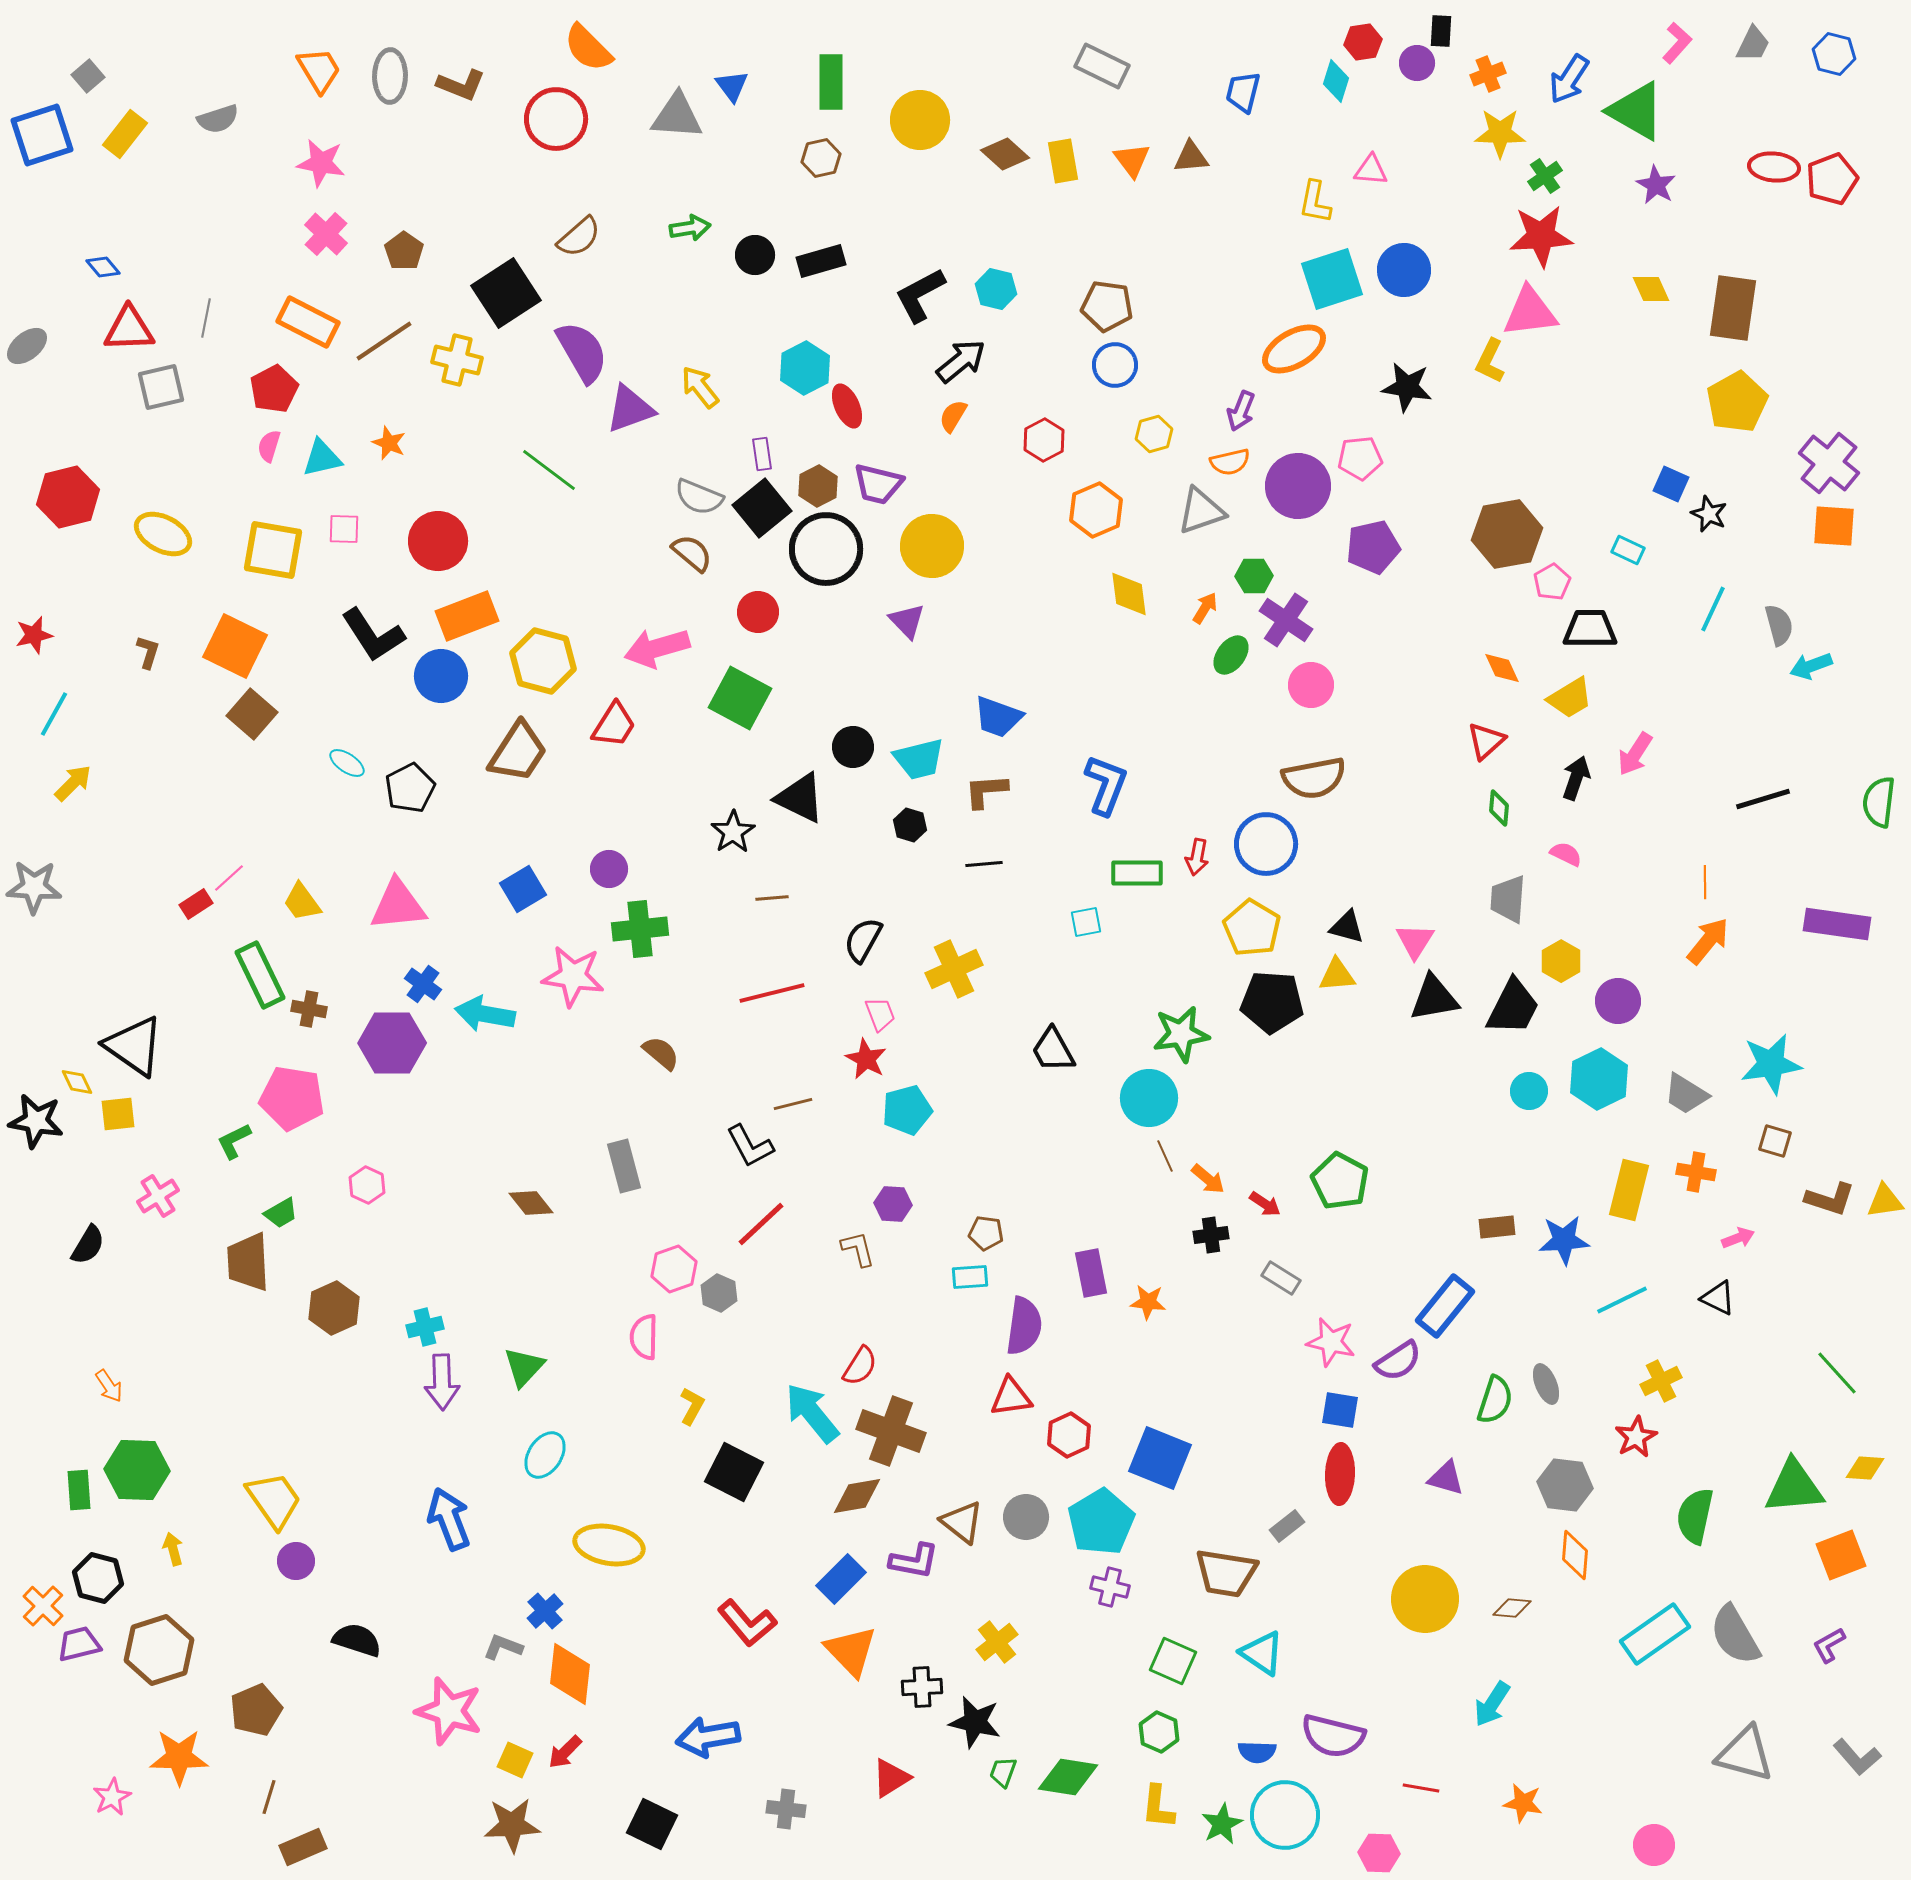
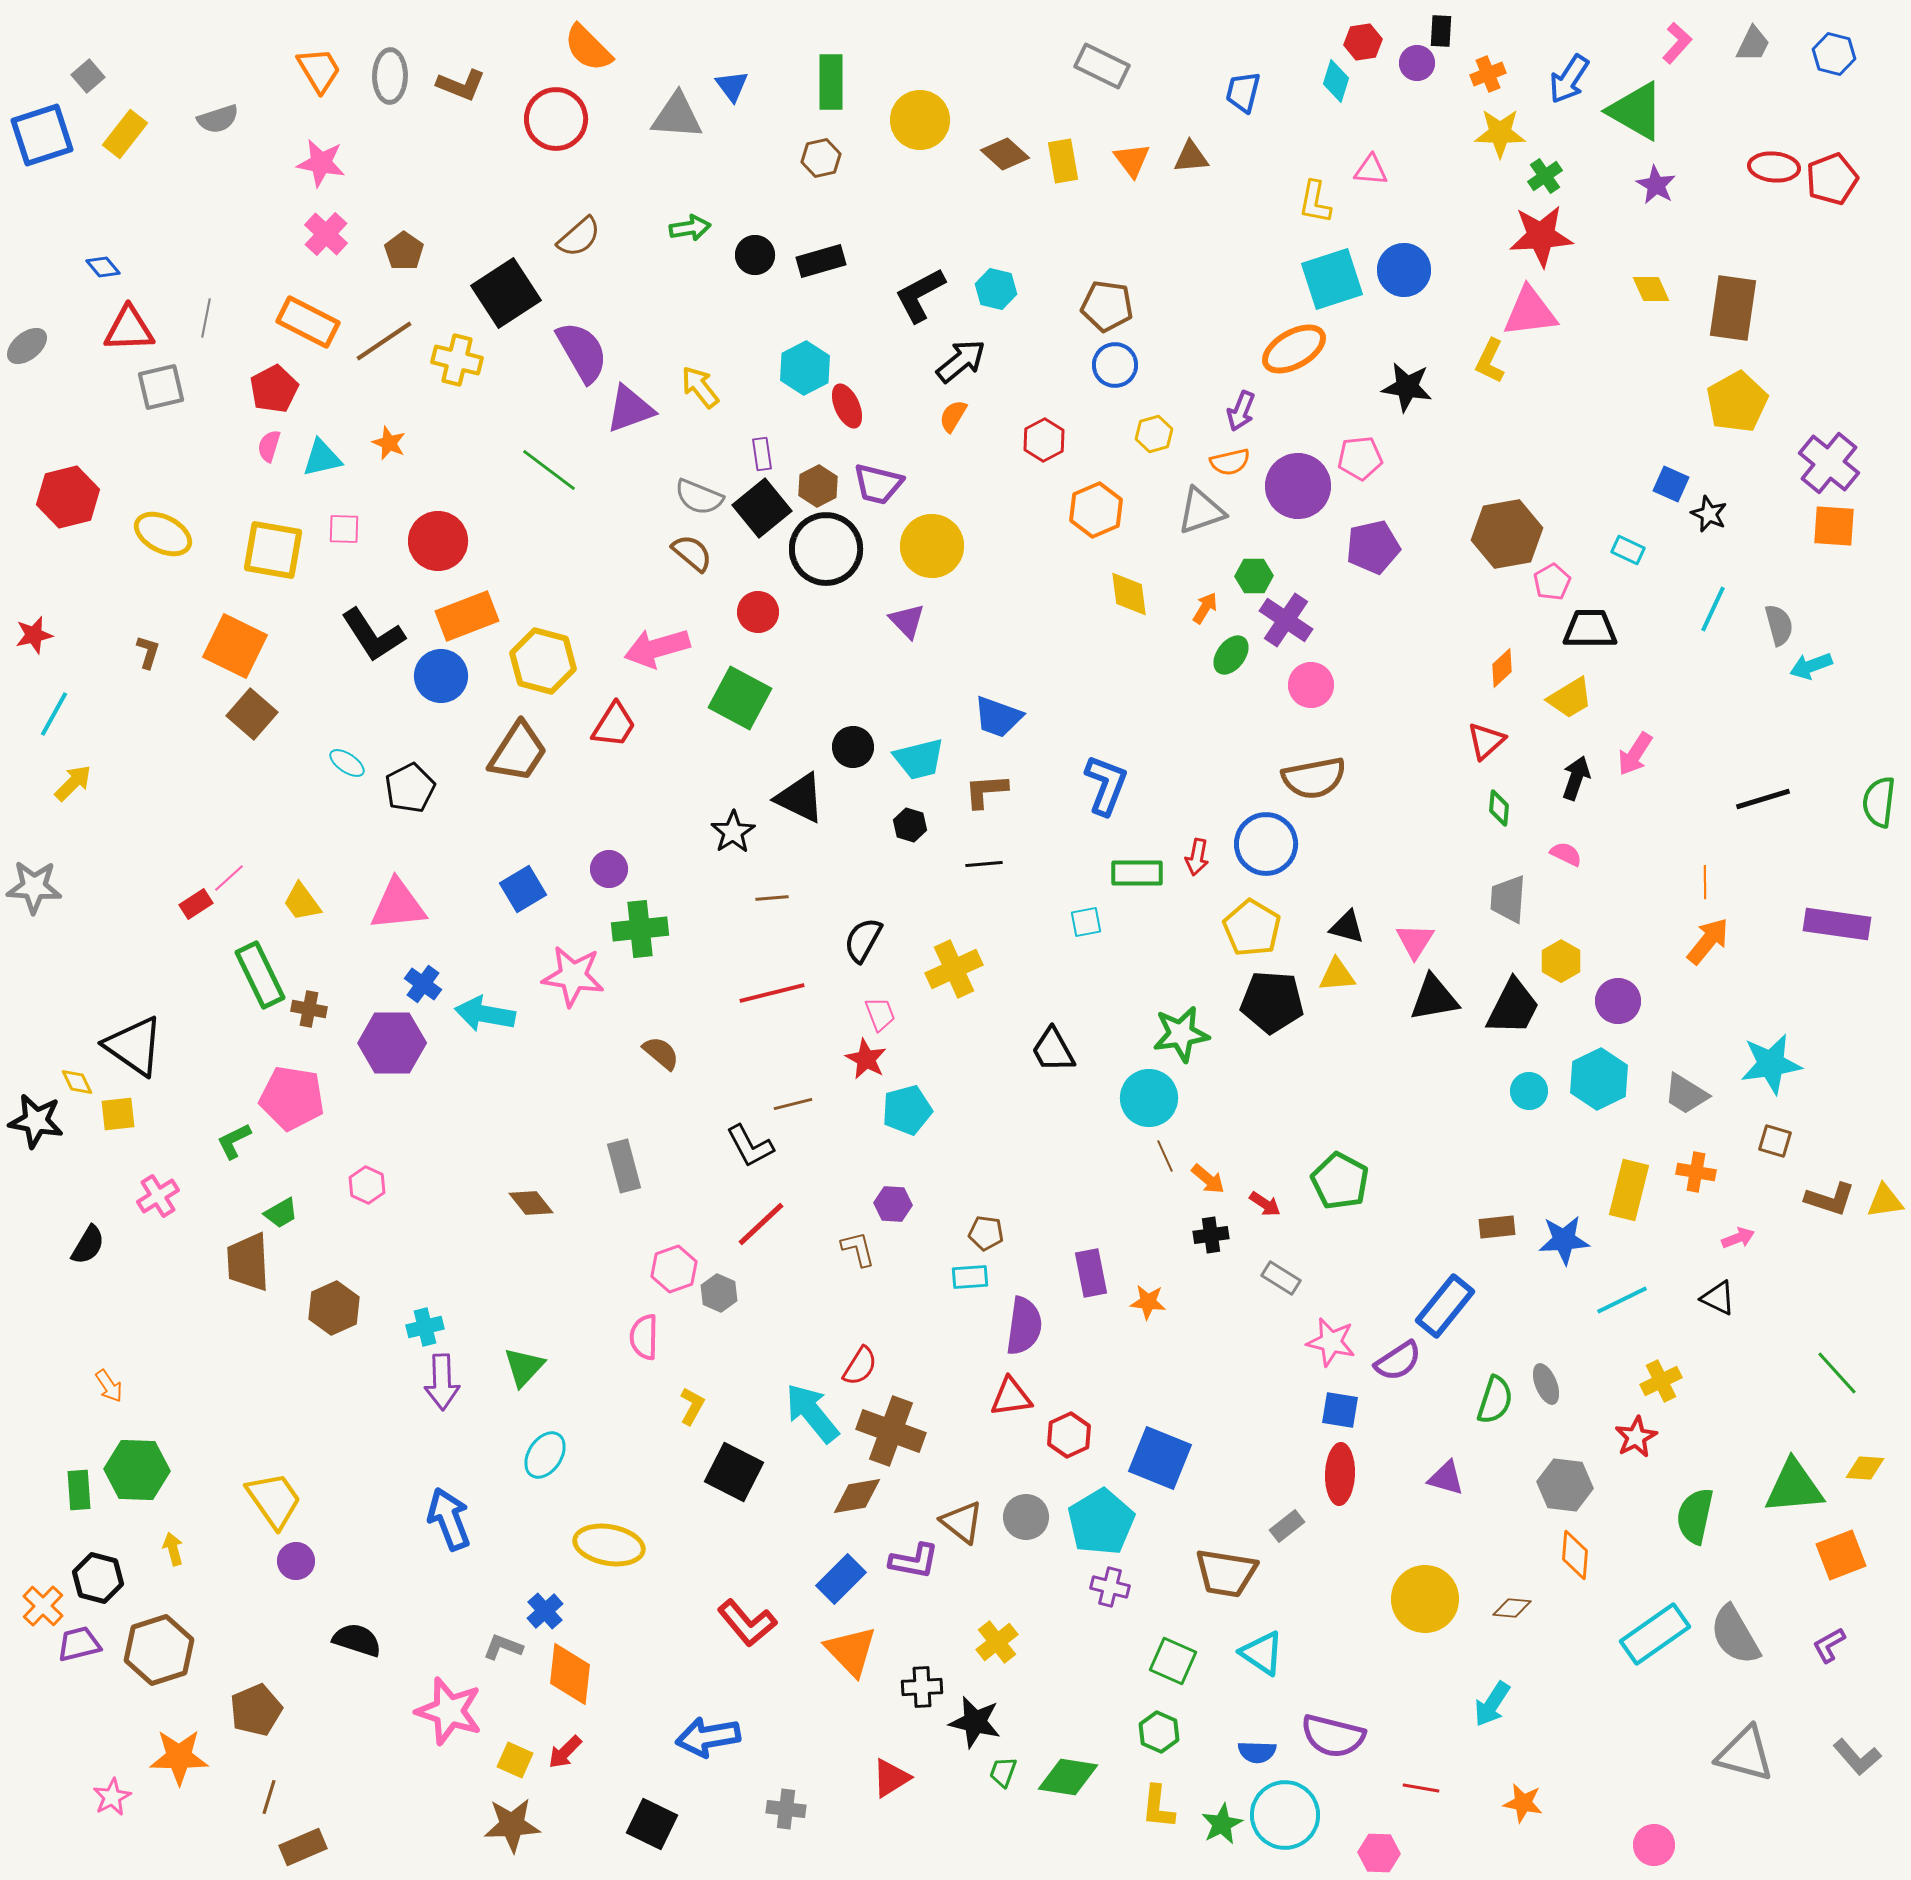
orange diamond at (1502, 668): rotated 72 degrees clockwise
